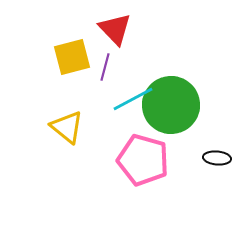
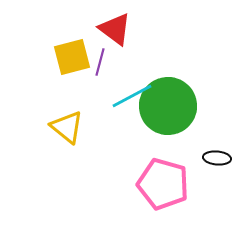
red triangle: rotated 9 degrees counterclockwise
purple line: moved 5 px left, 5 px up
cyan line: moved 1 px left, 3 px up
green circle: moved 3 px left, 1 px down
pink pentagon: moved 20 px right, 24 px down
